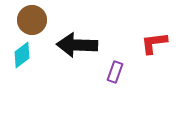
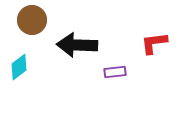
cyan diamond: moved 3 px left, 12 px down
purple rectangle: rotated 65 degrees clockwise
